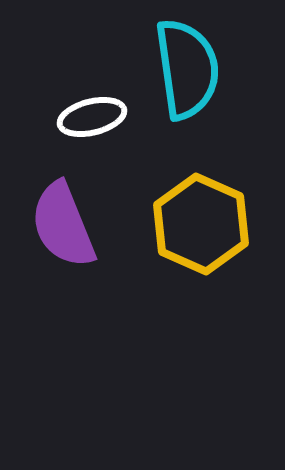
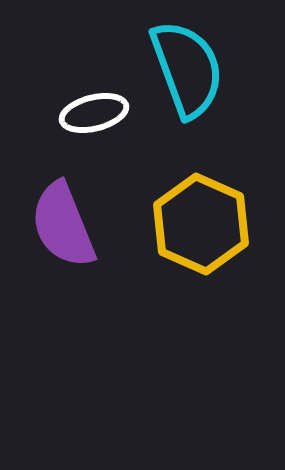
cyan semicircle: rotated 12 degrees counterclockwise
white ellipse: moved 2 px right, 4 px up
